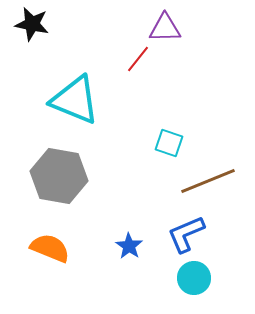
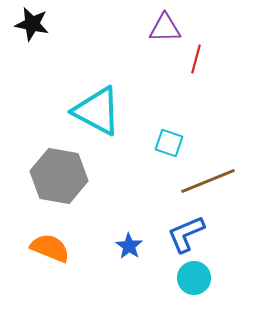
red line: moved 58 px right; rotated 24 degrees counterclockwise
cyan triangle: moved 22 px right, 11 px down; rotated 6 degrees clockwise
